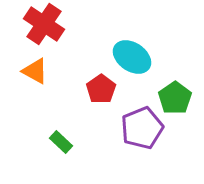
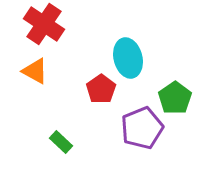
cyan ellipse: moved 4 px left, 1 px down; rotated 42 degrees clockwise
